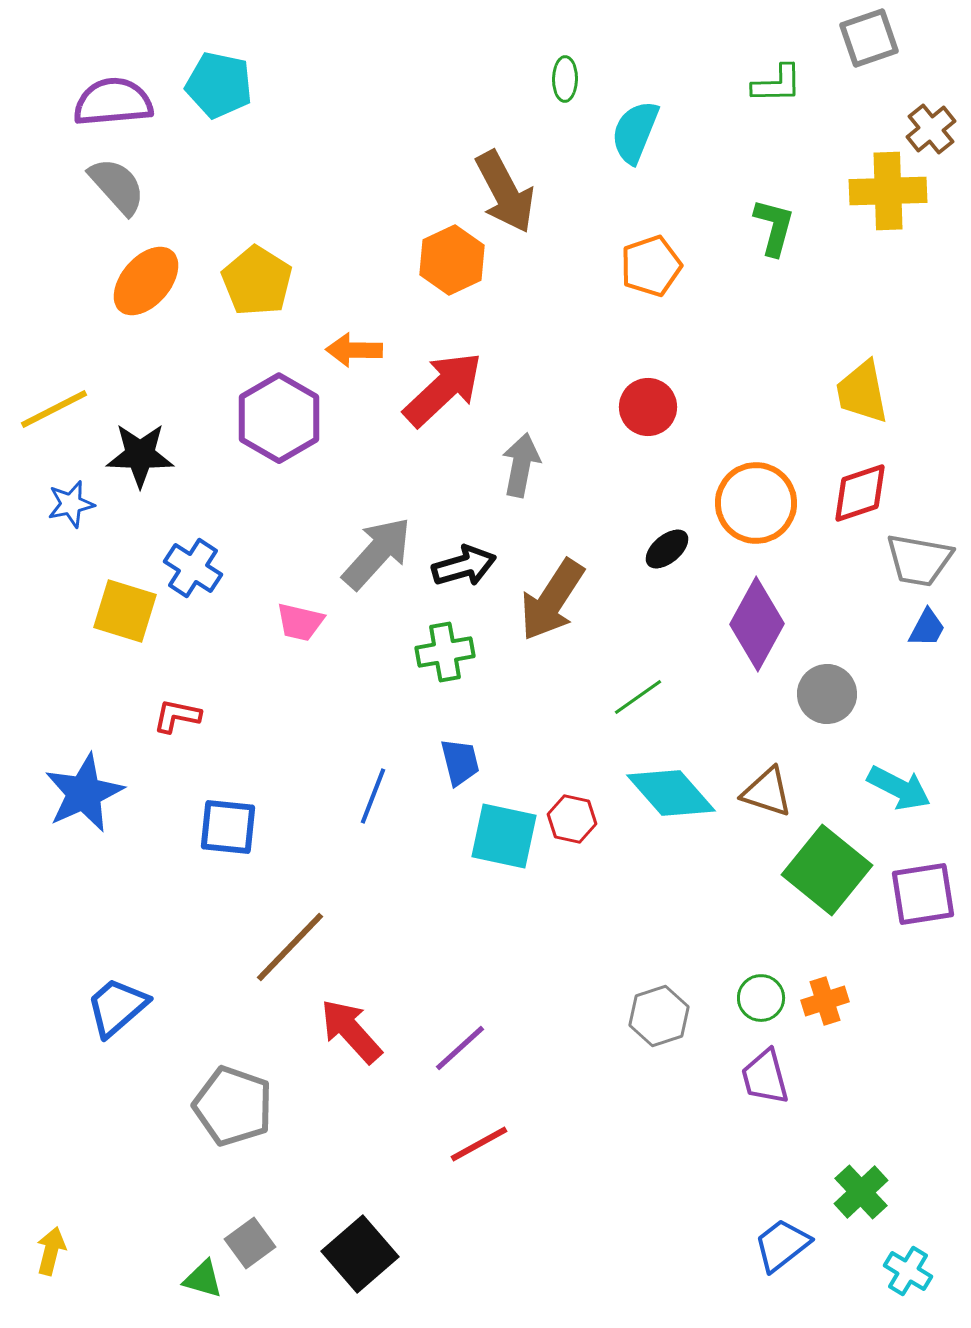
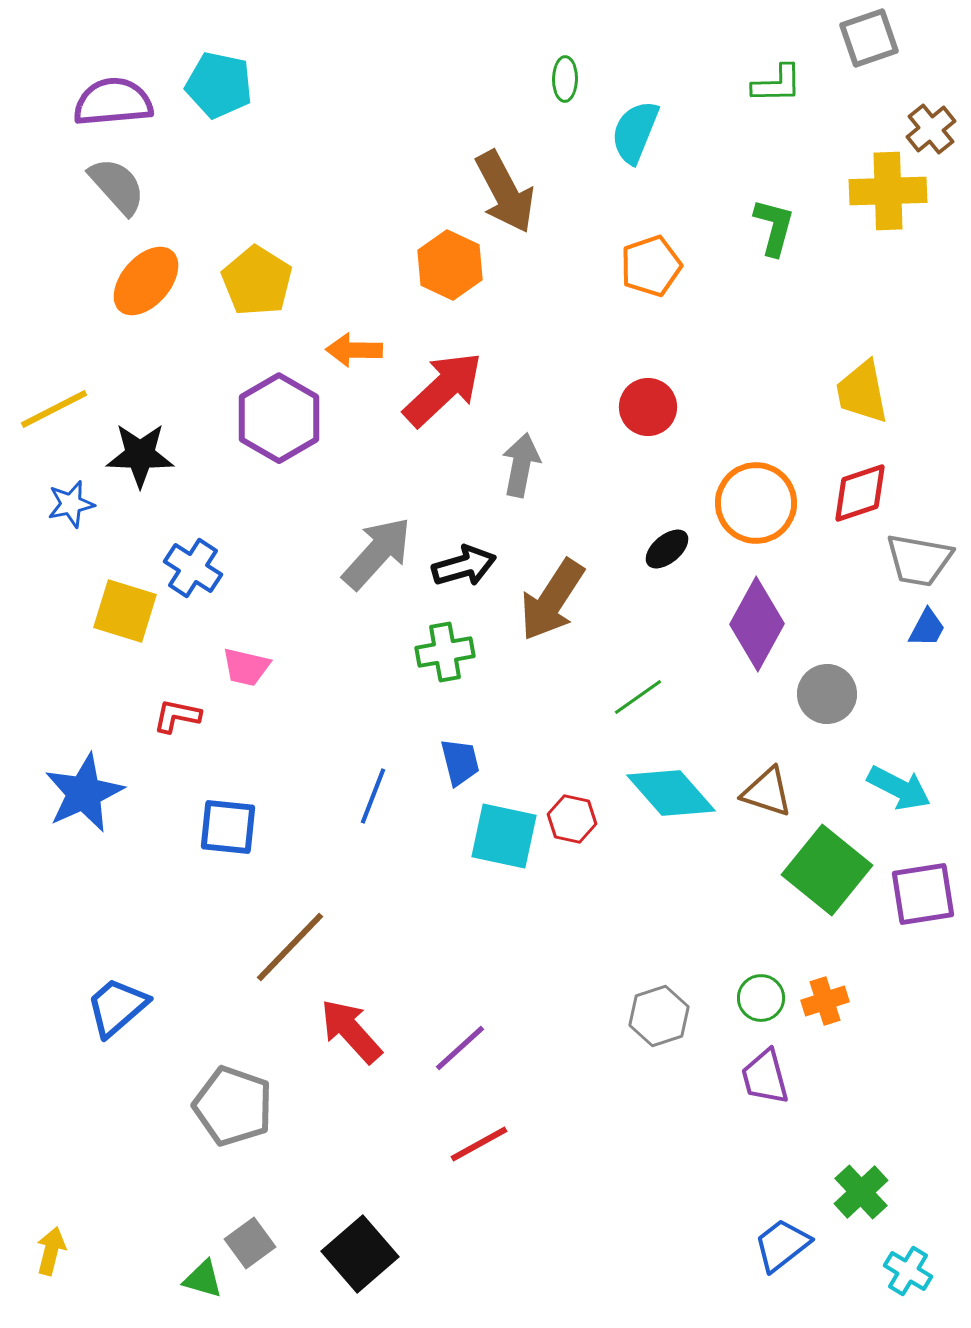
orange hexagon at (452, 260): moved 2 px left, 5 px down; rotated 10 degrees counterclockwise
pink trapezoid at (300, 622): moved 54 px left, 45 px down
